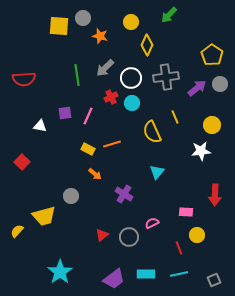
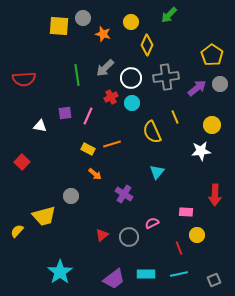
orange star at (100, 36): moved 3 px right, 2 px up
